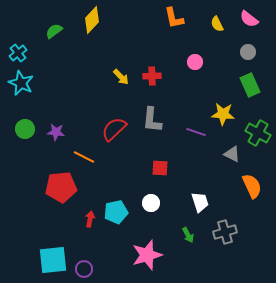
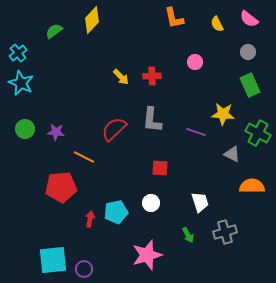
orange semicircle: rotated 65 degrees counterclockwise
